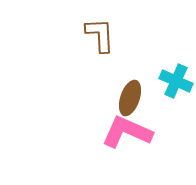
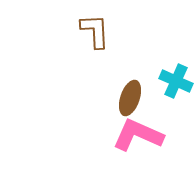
brown L-shape: moved 5 px left, 4 px up
pink L-shape: moved 11 px right, 3 px down
